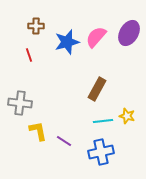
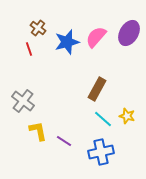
brown cross: moved 2 px right, 2 px down; rotated 35 degrees clockwise
red line: moved 6 px up
gray cross: moved 3 px right, 2 px up; rotated 30 degrees clockwise
cyan line: moved 2 px up; rotated 48 degrees clockwise
